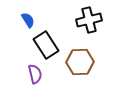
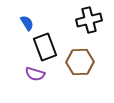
blue semicircle: moved 1 px left, 3 px down
black rectangle: moved 1 px left, 2 px down; rotated 12 degrees clockwise
purple semicircle: rotated 120 degrees clockwise
